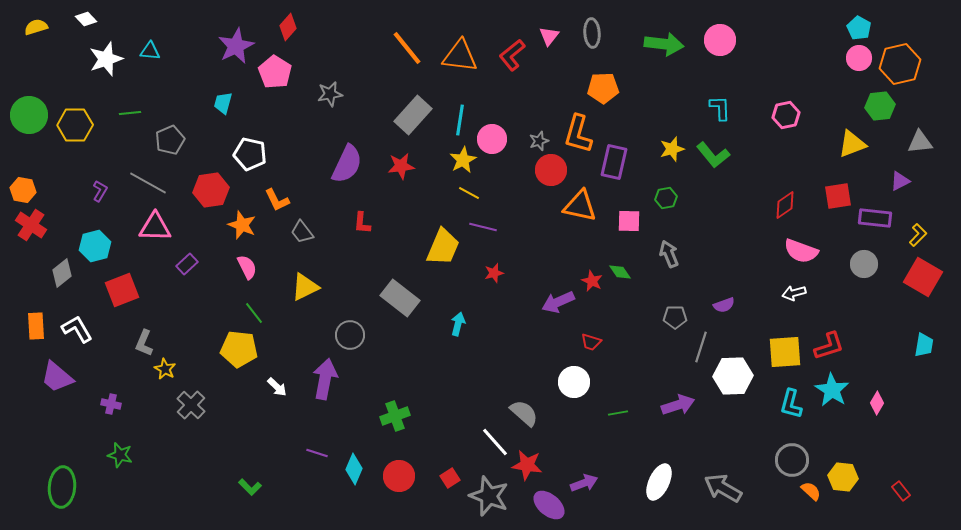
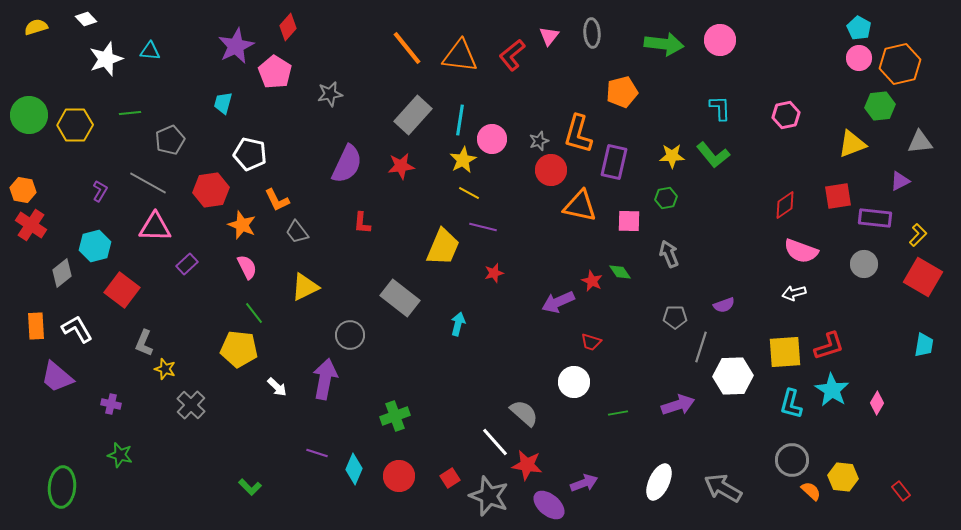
orange pentagon at (603, 88): moved 19 px right, 4 px down; rotated 12 degrees counterclockwise
yellow star at (672, 149): moved 7 px down; rotated 15 degrees clockwise
gray trapezoid at (302, 232): moved 5 px left
red square at (122, 290): rotated 32 degrees counterclockwise
yellow star at (165, 369): rotated 10 degrees counterclockwise
